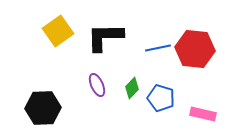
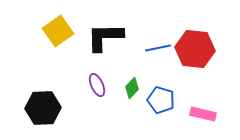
blue pentagon: moved 2 px down
